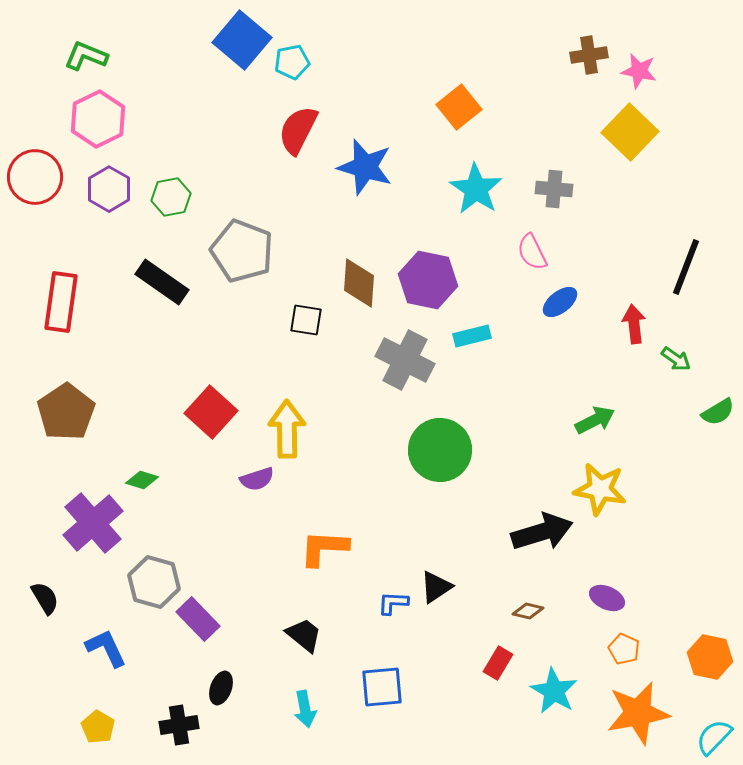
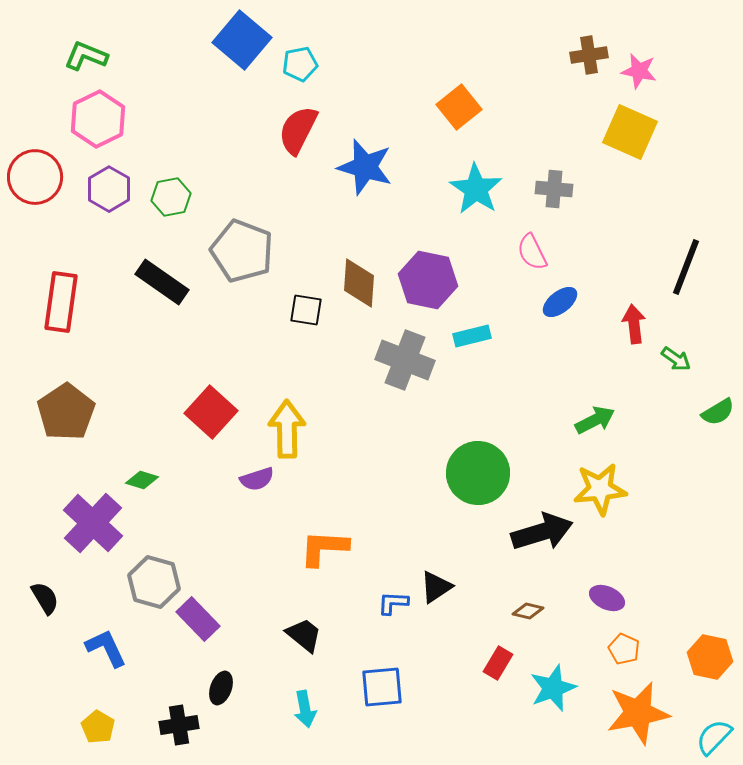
cyan pentagon at (292, 62): moved 8 px right, 2 px down
yellow square at (630, 132): rotated 20 degrees counterclockwise
black square at (306, 320): moved 10 px up
gray cross at (405, 360): rotated 6 degrees counterclockwise
green circle at (440, 450): moved 38 px right, 23 px down
yellow star at (600, 489): rotated 16 degrees counterclockwise
purple cross at (93, 523): rotated 6 degrees counterclockwise
cyan star at (554, 691): moved 1 px left, 3 px up; rotated 21 degrees clockwise
